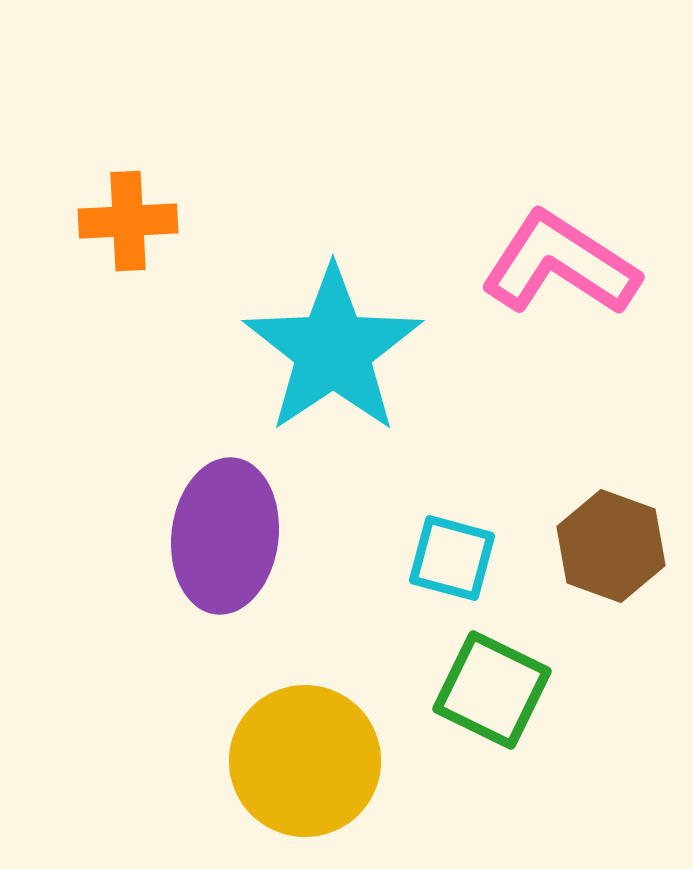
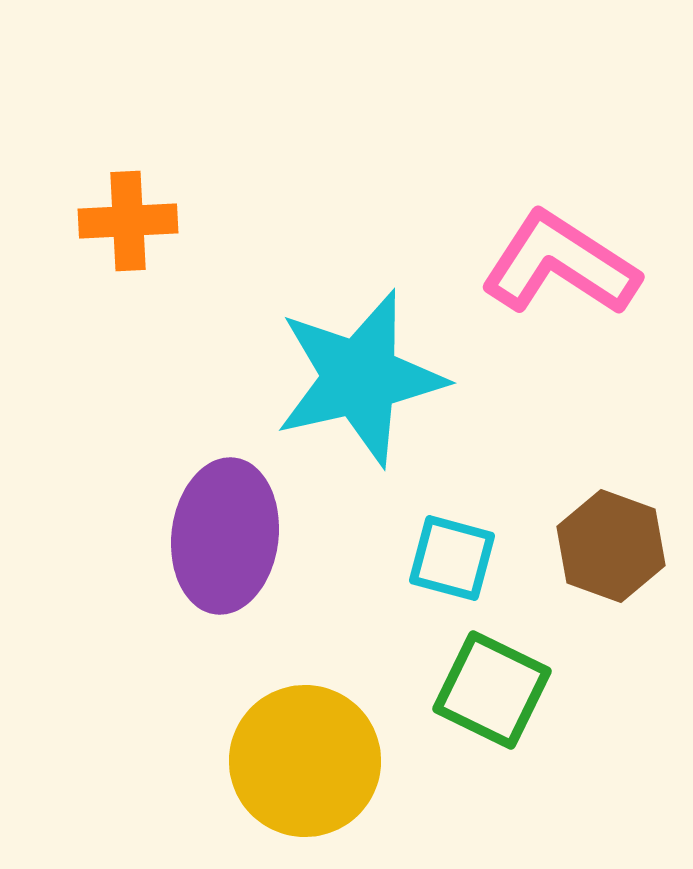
cyan star: moved 27 px right, 28 px down; rotated 21 degrees clockwise
